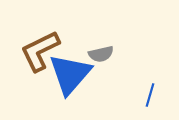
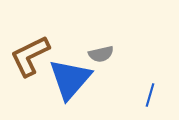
brown L-shape: moved 10 px left, 5 px down
blue triangle: moved 5 px down
